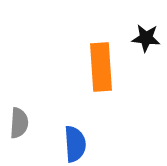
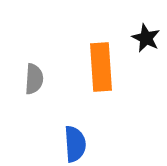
black star: rotated 20 degrees clockwise
gray semicircle: moved 15 px right, 44 px up
